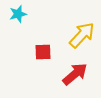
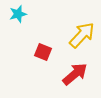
red square: rotated 24 degrees clockwise
